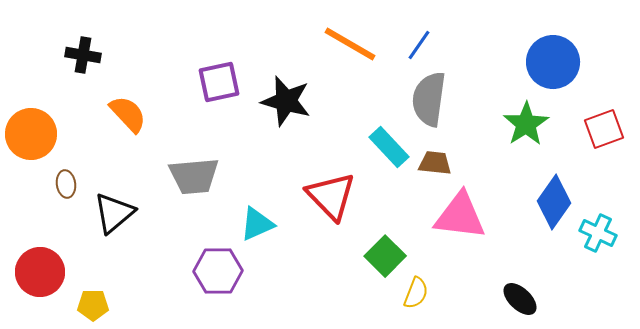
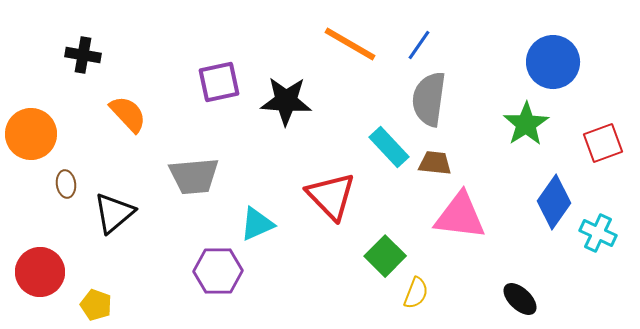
black star: rotated 12 degrees counterclockwise
red square: moved 1 px left, 14 px down
yellow pentagon: moved 3 px right; rotated 20 degrees clockwise
